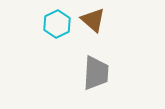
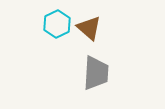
brown triangle: moved 4 px left, 8 px down
